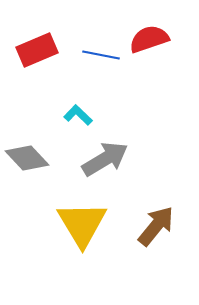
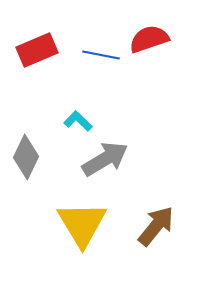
cyan L-shape: moved 6 px down
gray diamond: moved 1 px left, 1 px up; rotated 69 degrees clockwise
